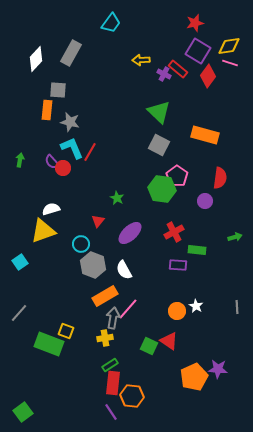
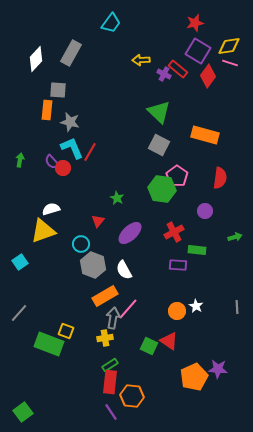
purple circle at (205, 201): moved 10 px down
red rectangle at (113, 383): moved 3 px left, 1 px up
